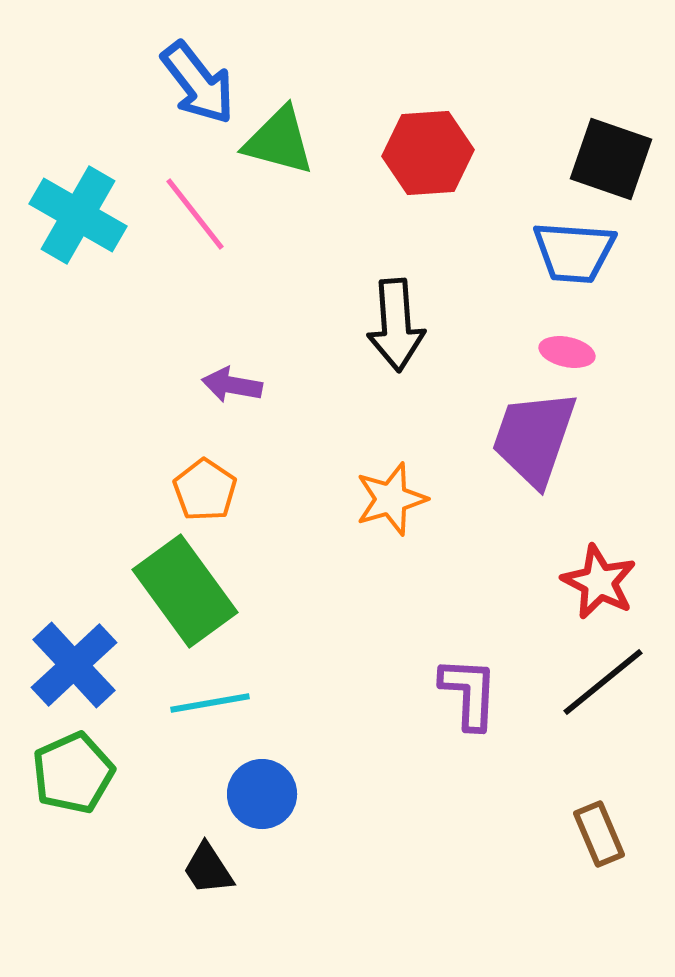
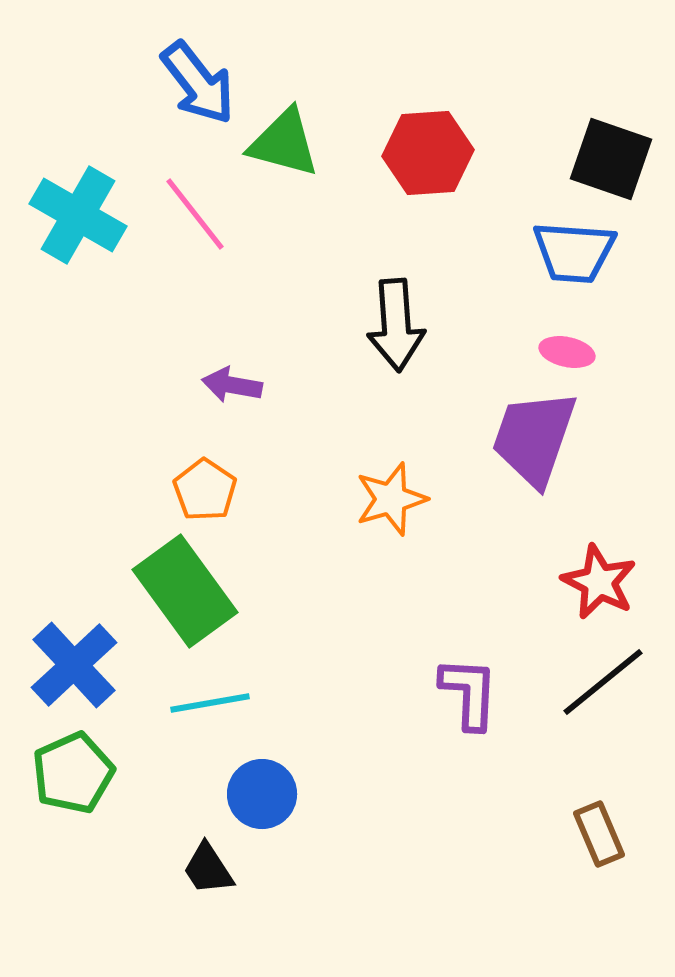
green triangle: moved 5 px right, 2 px down
